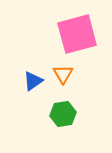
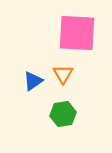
pink square: moved 1 px up; rotated 18 degrees clockwise
